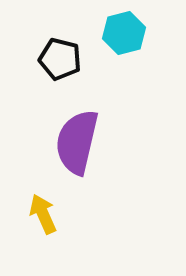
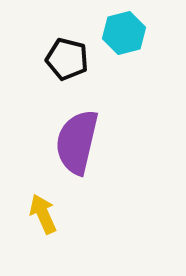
black pentagon: moved 7 px right
